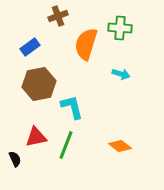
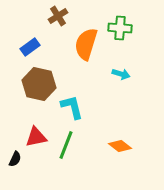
brown cross: rotated 12 degrees counterclockwise
brown hexagon: rotated 24 degrees clockwise
black semicircle: rotated 49 degrees clockwise
